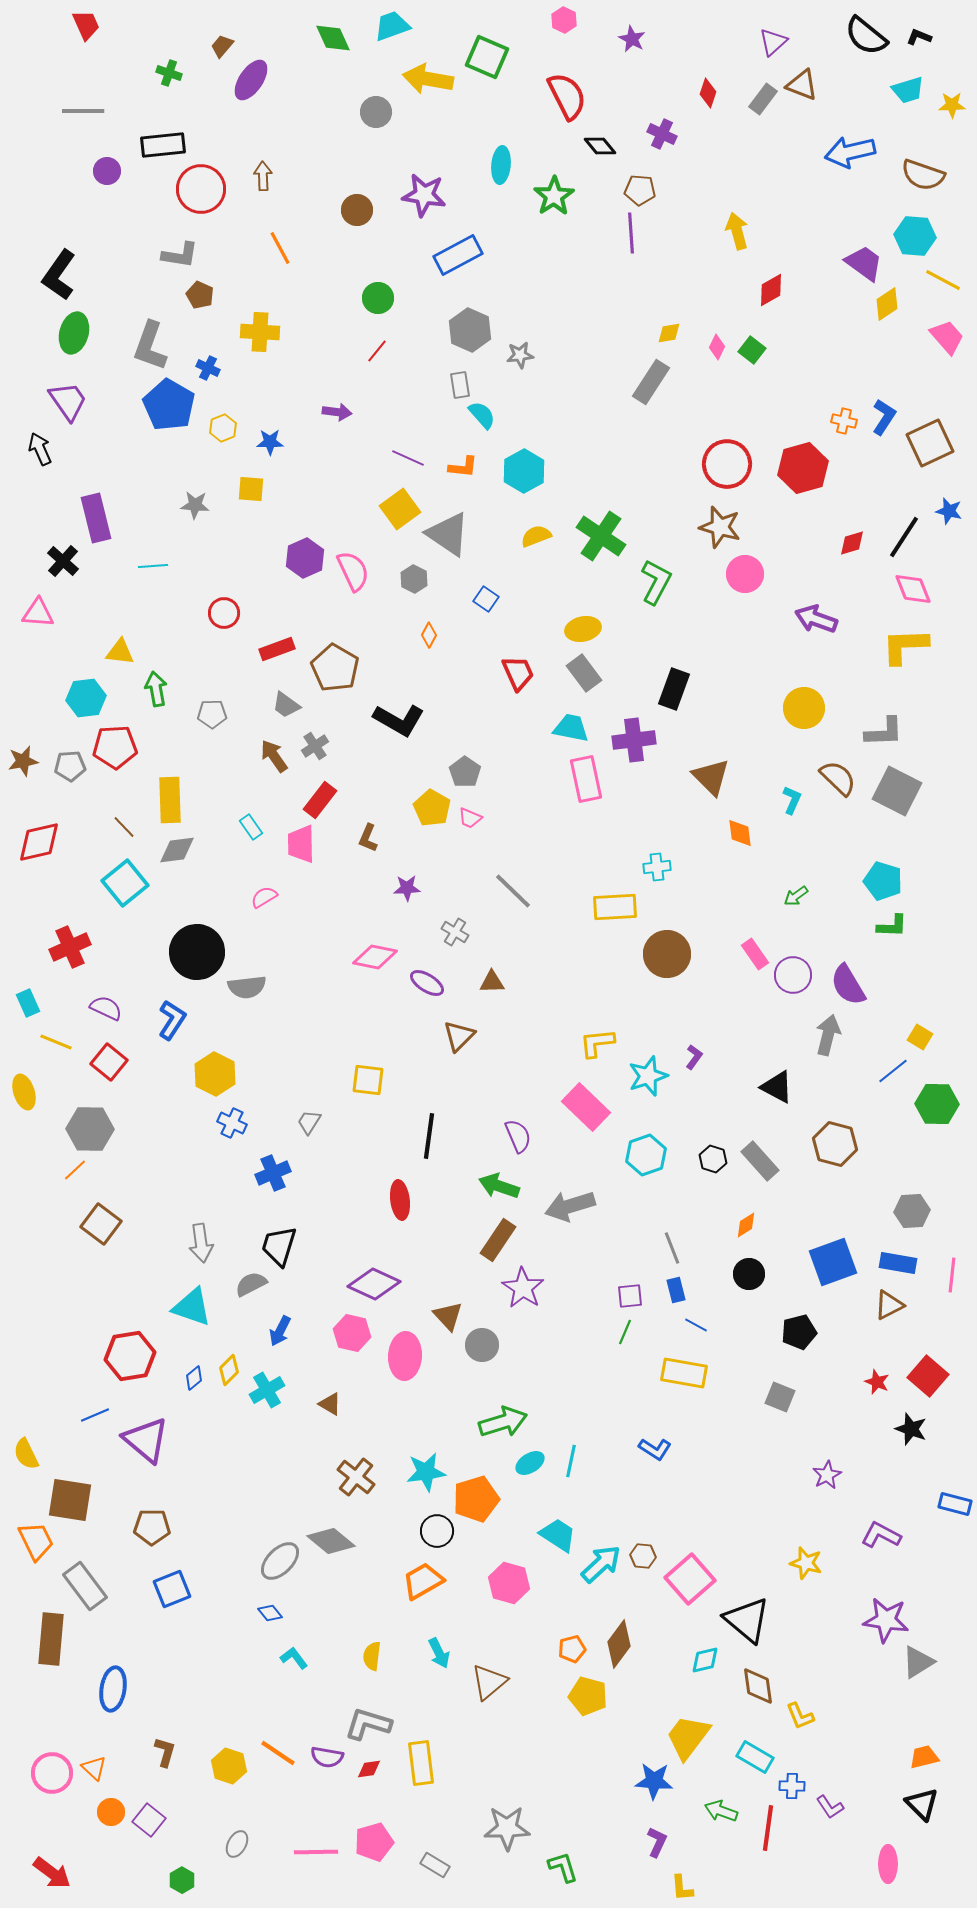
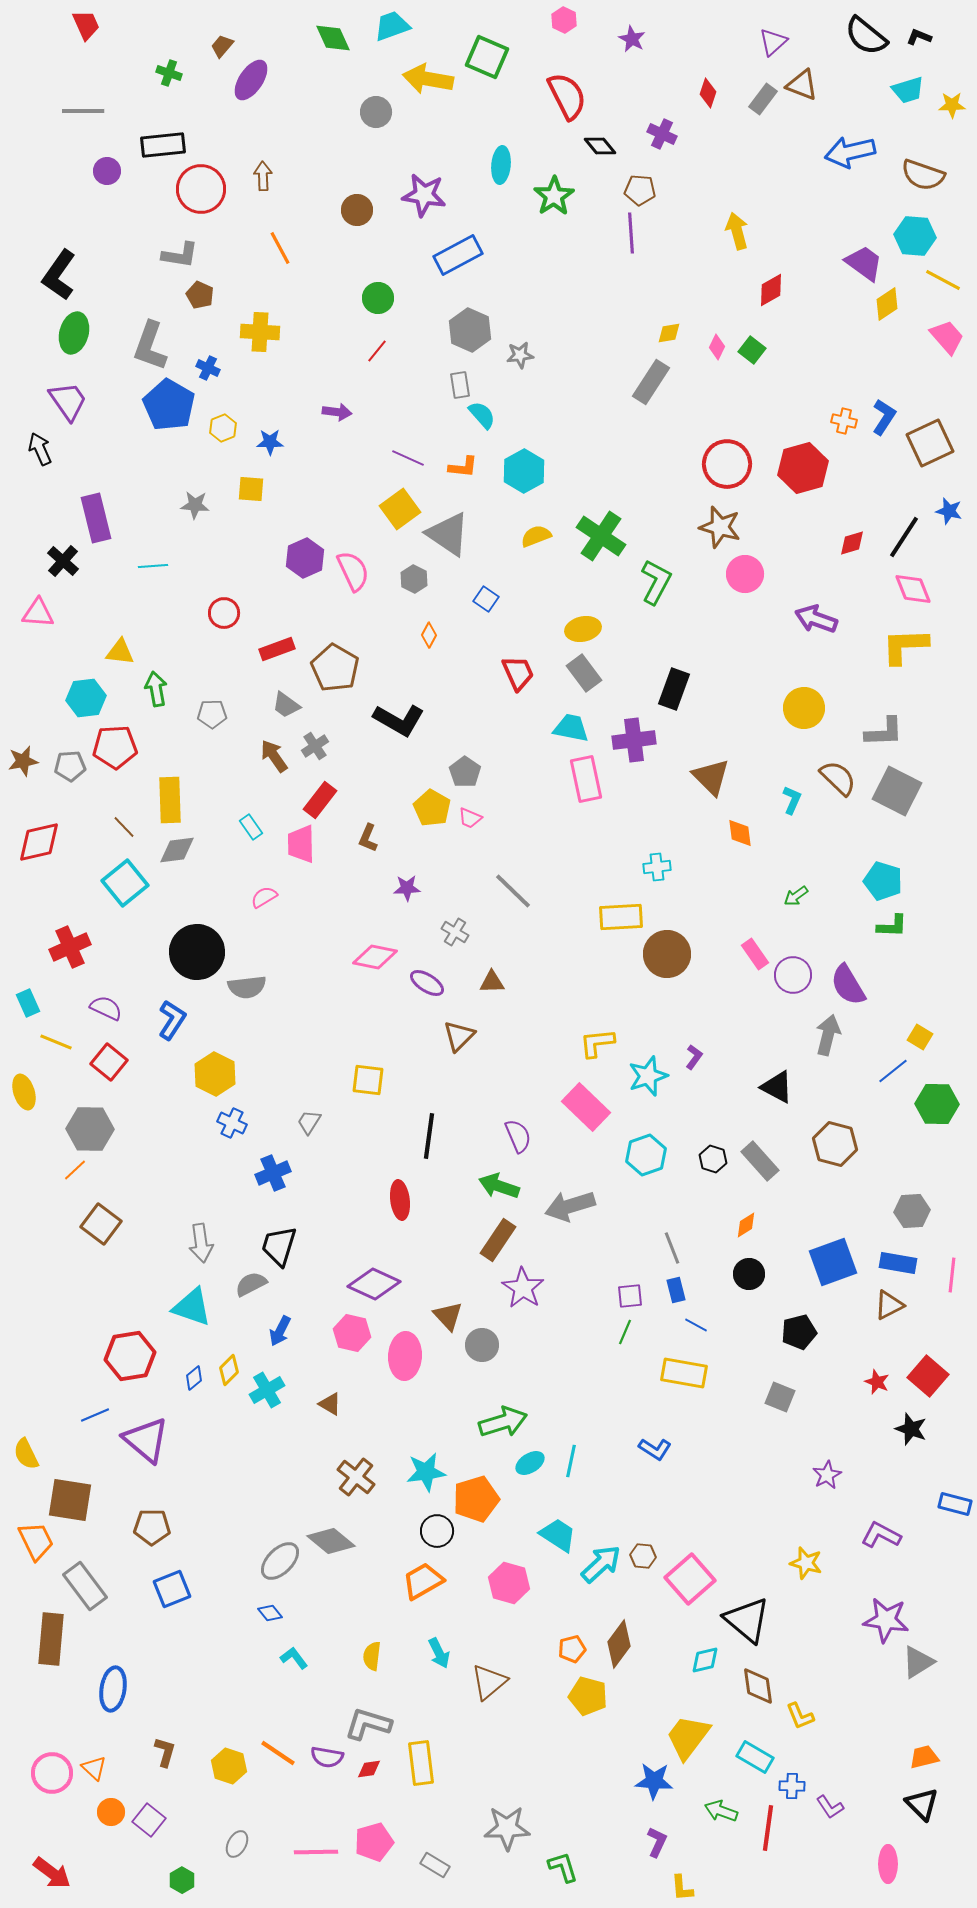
yellow rectangle at (615, 907): moved 6 px right, 10 px down
